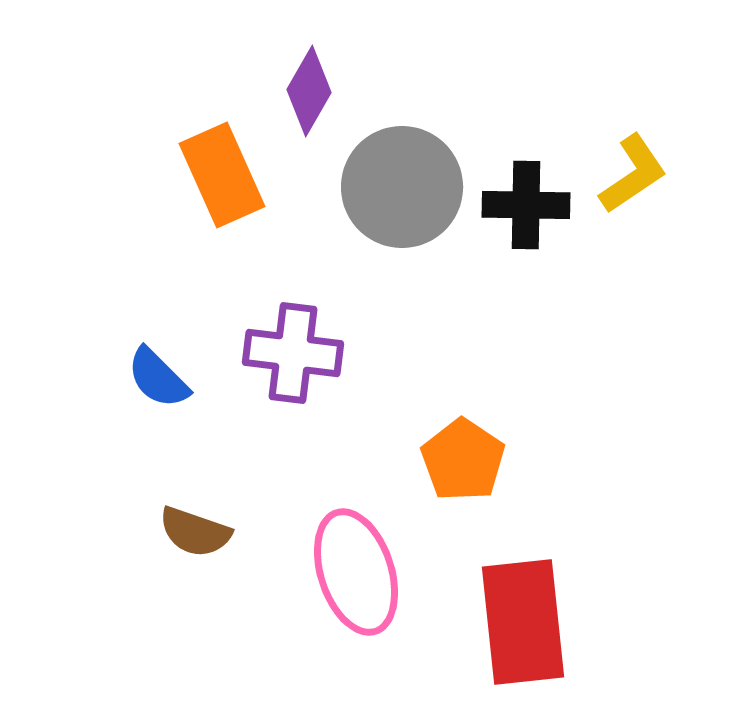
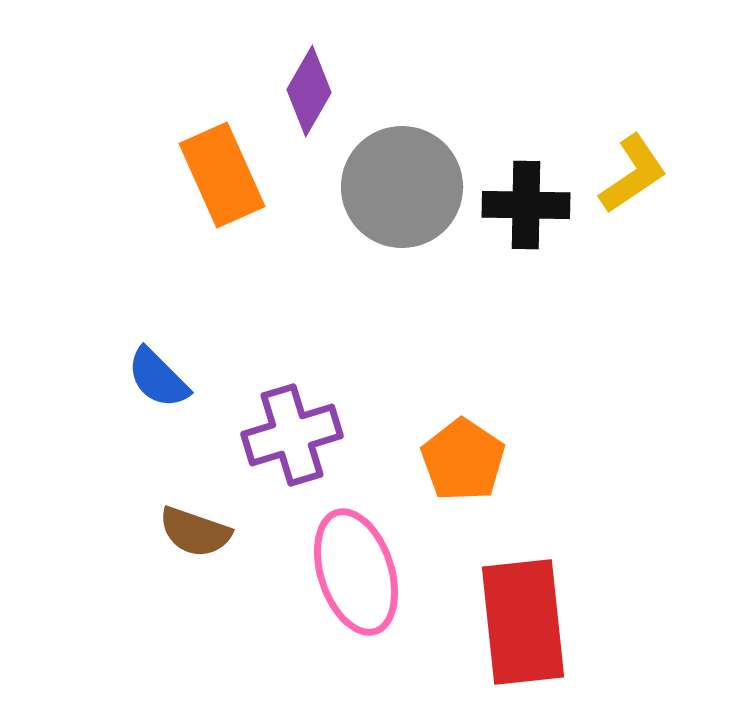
purple cross: moved 1 px left, 82 px down; rotated 24 degrees counterclockwise
